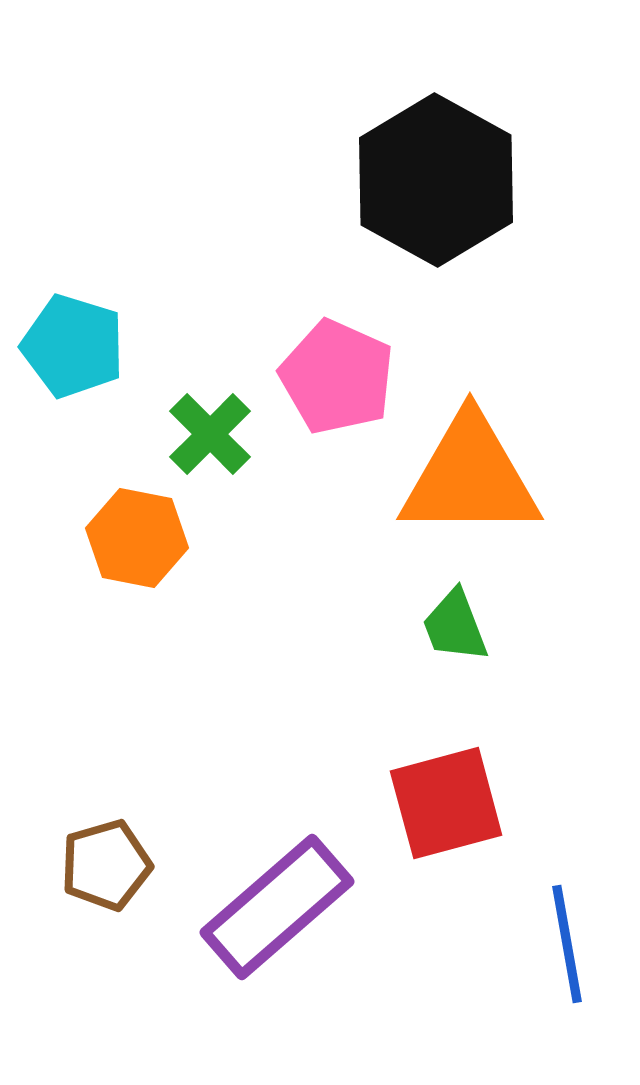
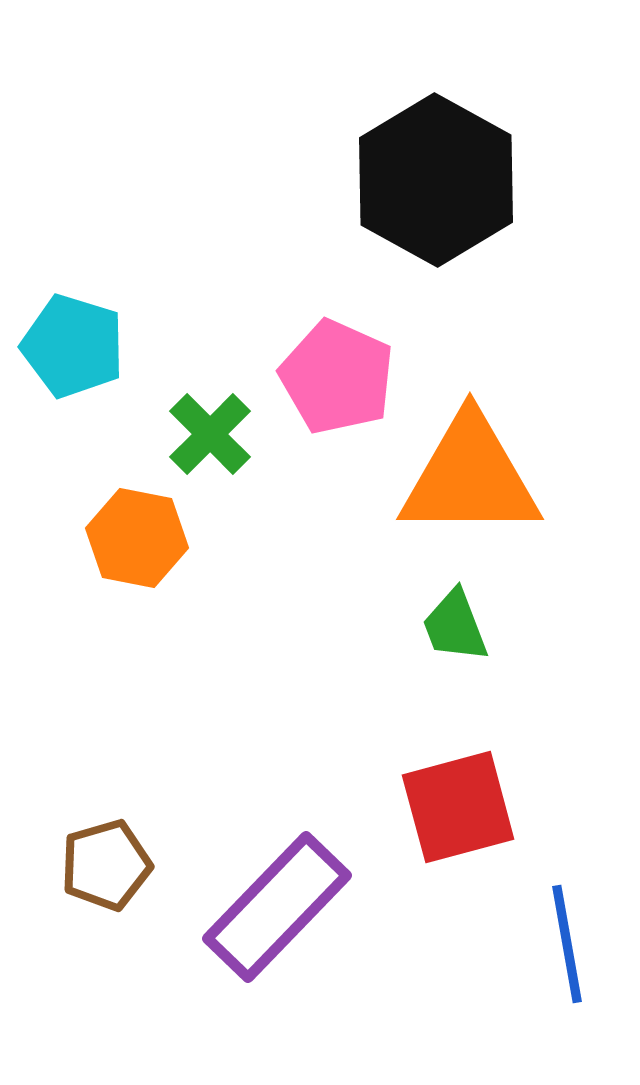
red square: moved 12 px right, 4 px down
purple rectangle: rotated 5 degrees counterclockwise
